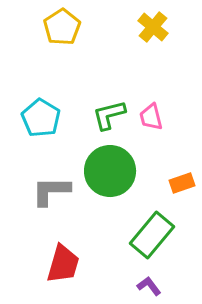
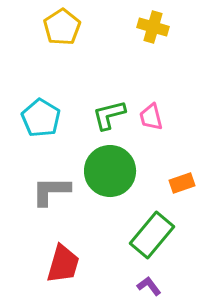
yellow cross: rotated 24 degrees counterclockwise
